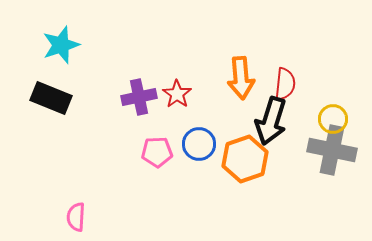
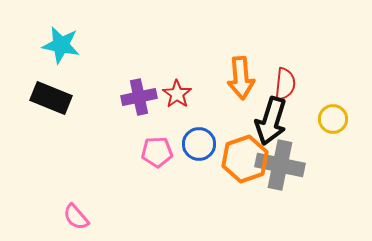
cyan star: rotated 30 degrees clockwise
gray cross: moved 52 px left, 15 px down
pink semicircle: rotated 44 degrees counterclockwise
